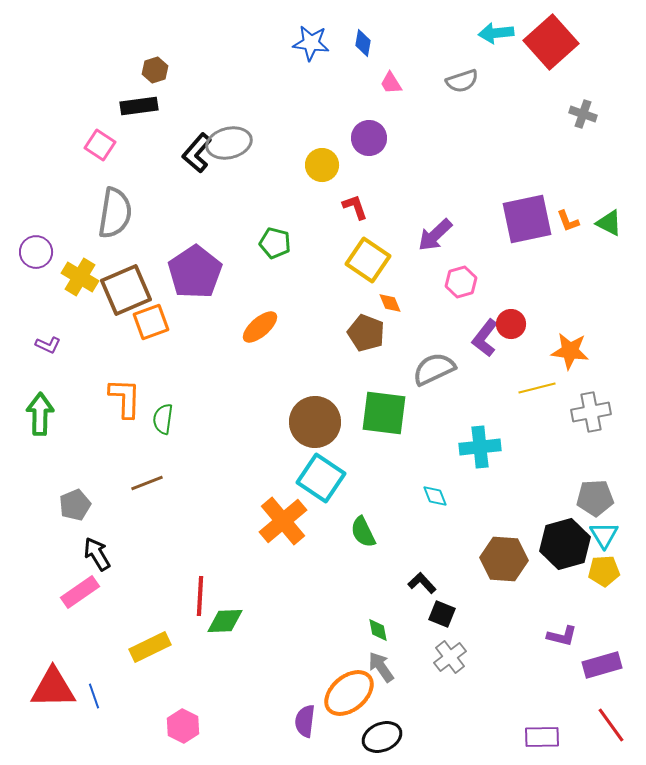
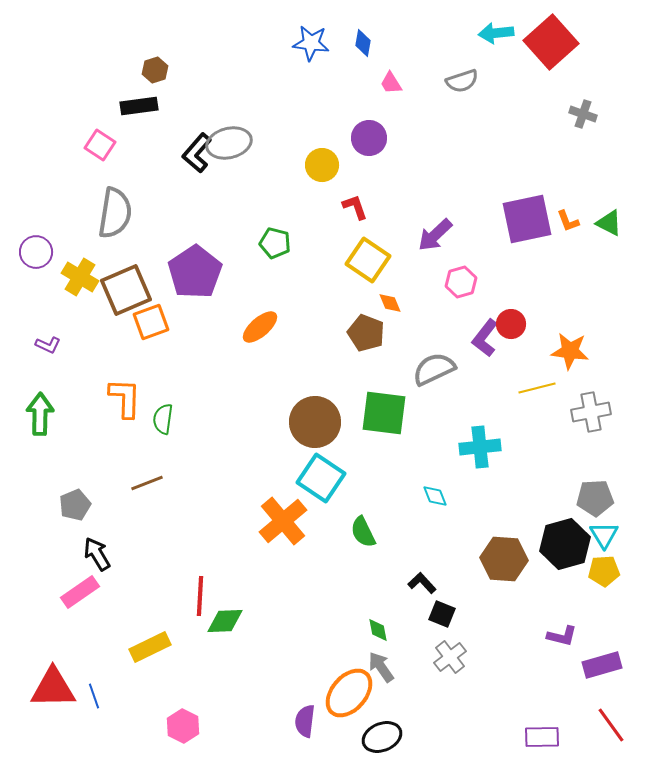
orange ellipse at (349, 693): rotated 9 degrees counterclockwise
